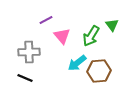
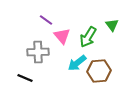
purple line: rotated 64 degrees clockwise
green arrow: moved 3 px left, 1 px down
gray cross: moved 9 px right
